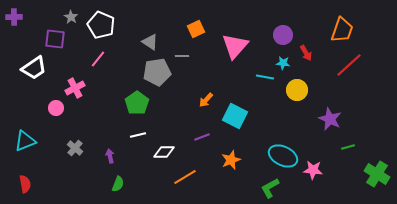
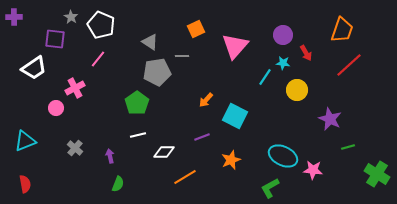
cyan line: rotated 66 degrees counterclockwise
